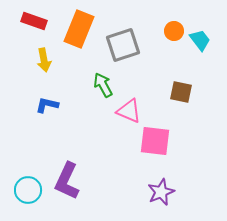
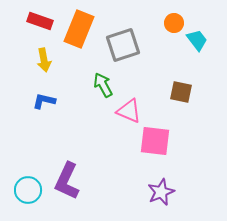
red rectangle: moved 6 px right
orange circle: moved 8 px up
cyan trapezoid: moved 3 px left
blue L-shape: moved 3 px left, 4 px up
